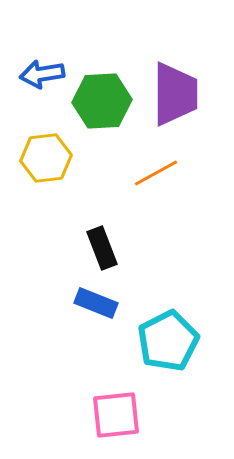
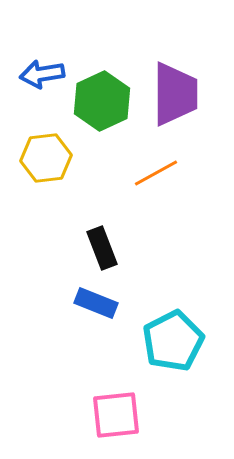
green hexagon: rotated 22 degrees counterclockwise
cyan pentagon: moved 5 px right
